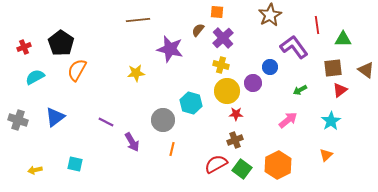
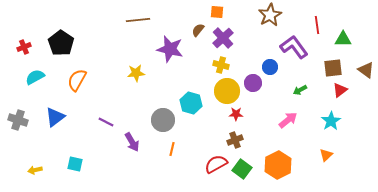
orange semicircle: moved 10 px down
